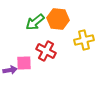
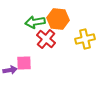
green arrow: rotated 30 degrees clockwise
yellow cross: moved 1 px right, 1 px up
red cross: moved 12 px up; rotated 12 degrees clockwise
